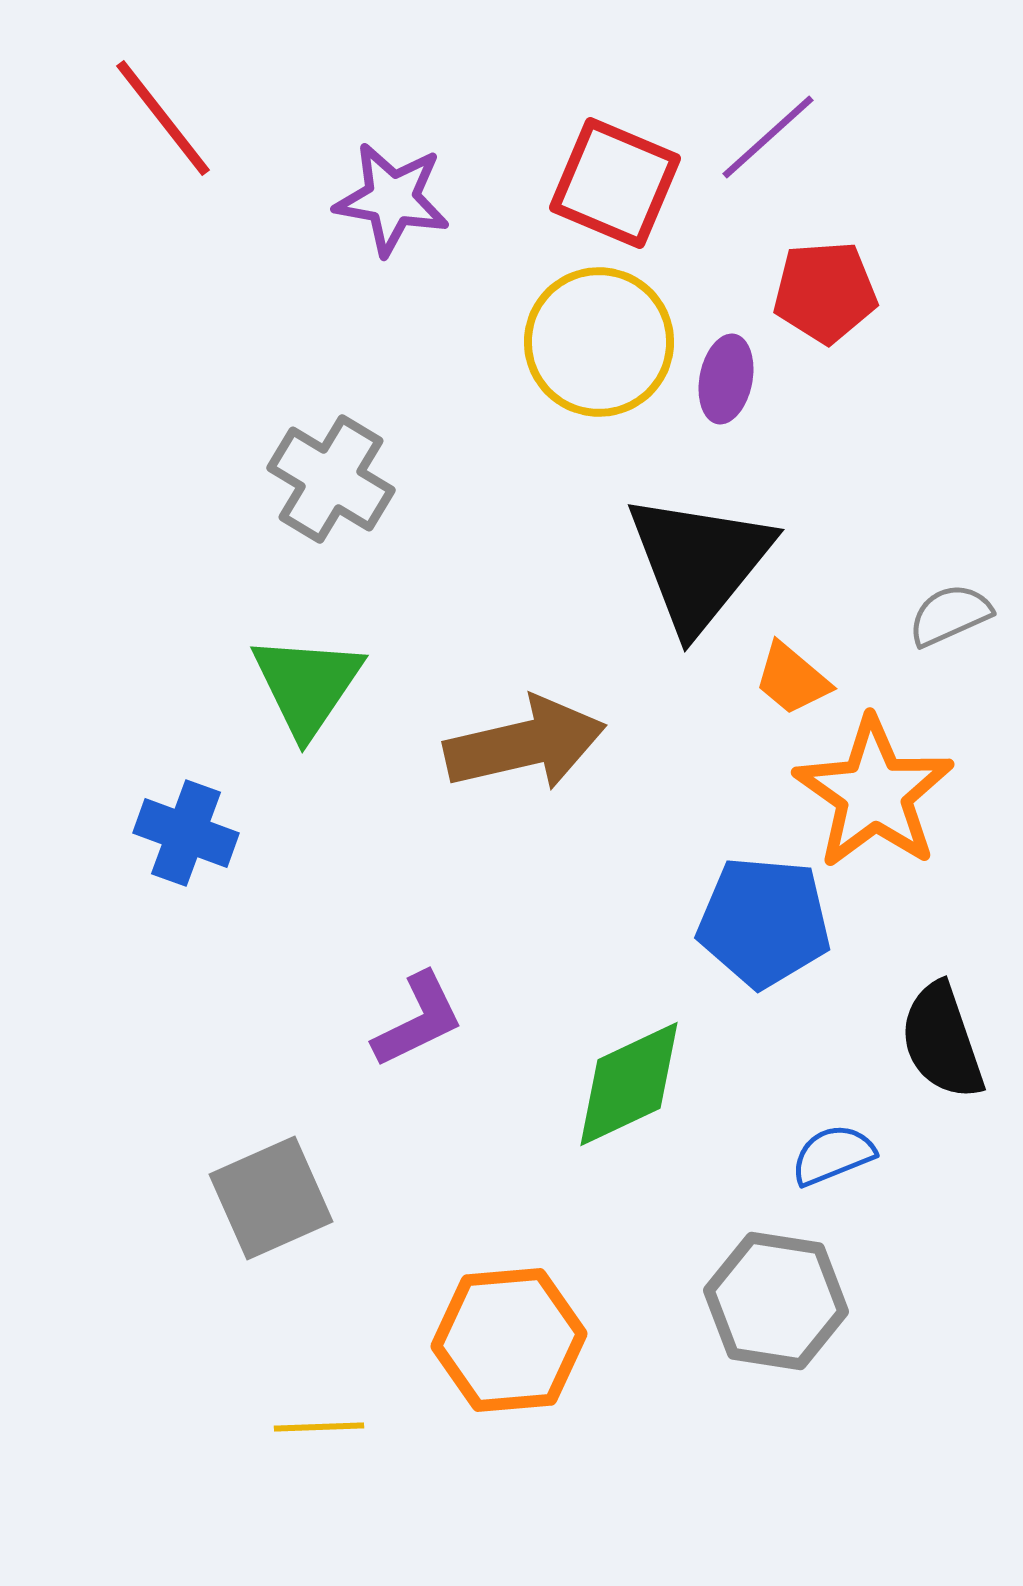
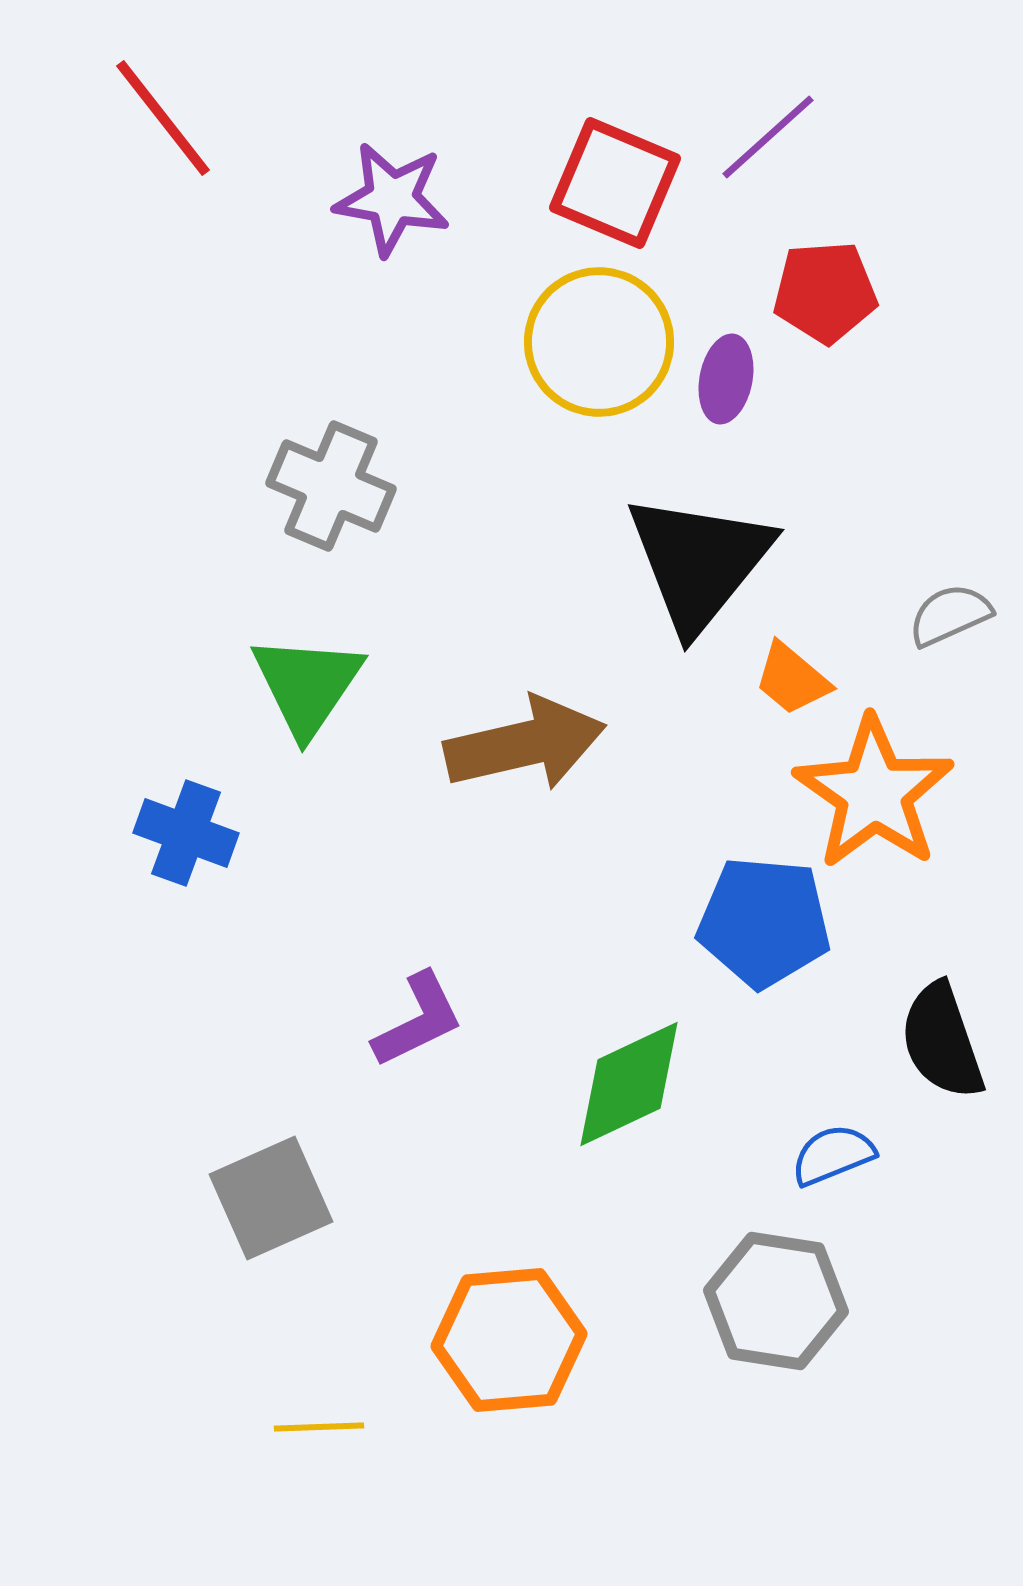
gray cross: moved 7 px down; rotated 8 degrees counterclockwise
